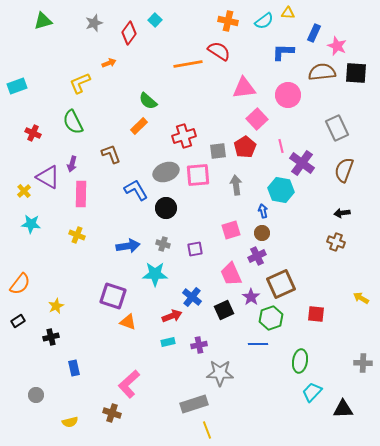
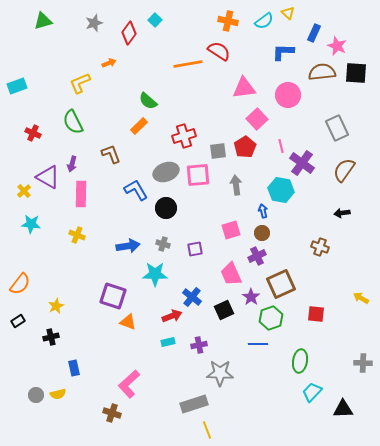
yellow triangle at (288, 13): rotated 40 degrees clockwise
brown semicircle at (344, 170): rotated 15 degrees clockwise
brown cross at (336, 242): moved 16 px left, 5 px down
yellow semicircle at (70, 422): moved 12 px left, 28 px up
